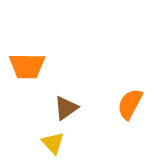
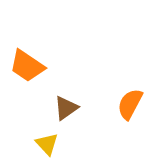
orange trapezoid: rotated 33 degrees clockwise
yellow triangle: moved 6 px left, 1 px down
